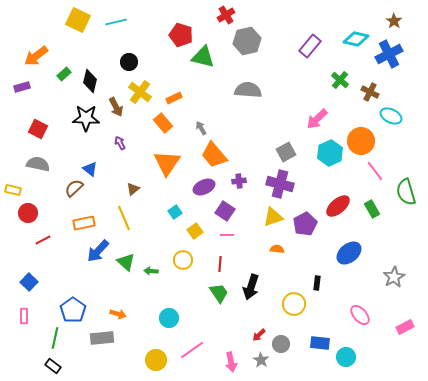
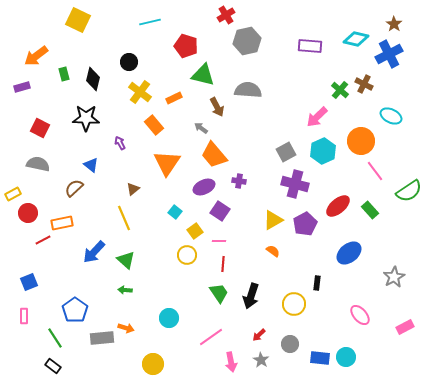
brown star at (394, 21): moved 3 px down
cyan line at (116, 22): moved 34 px right
red pentagon at (181, 35): moved 5 px right, 11 px down
purple rectangle at (310, 46): rotated 55 degrees clockwise
green triangle at (203, 57): moved 18 px down
green rectangle at (64, 74): rotated 64 degrees counterclockwise
green cross at (340, 80): moved 10 px down
black diamond at (90, 81): moved 3 px right, 2 px up
brown cross at (370, 92): moved 6 px left, 8 px up
brown arrow at (116, 107): moved 101 px right
pink arrow at (317, 119): moved 2 px up
orange rectangle at (163, 123): moved 9 px left, 2 px down
gray arrow at (201, 128): rotated 24 degrees counterclockwise
red square at (38, 129): moved 2 px right, 1 px up
cyan hexagon at (330, 153): moved 7 px left, 2 px up
blue triangle at (90, 169): moved 1 px right, 4 px up
purple cross at (239, 181): rotated 16 degrees clockwise
purple cross at (280, 184): moved 15 px right
yellow rectangle at (13, 190): moved 4 px down; rotated 42 degrees counterclockwise
green semicircle at (406, 192): moved 3 px right, 1 px up; rotated 108 degrees counterclockwise
green rectangle at (372, 209): moved 2 px left, 1 px down; rotated 12 degrees counterclockwise
purple square at (225, 211): moved 5 px left
cyan square at (175, 212): rotated 16 degrees counterclockwise
yellow triangle at (273, 217): moved 3 px down; rotated 10 degrees counterclockwise
orange rectangle at (84, 223): moved 22 px left
pink line at (227, 235): moved 8 px left, 6 px down
orange semicircle at (277, 249): moved 4 px left, 2 px down; rotated 32 degrees clockwise
blue arrow at (98, 251): moved 4 px left, 1 px down
yellow circle at (183, 260): moved 4 px right, 5 px up
green triangle at (126, 262): moved 2 px up
red line at (220, 264): moved 3 px right
green arrow at (151, 271): moved 26 px left, 19 px down
blue square at (29, 282): rotated 24 degrees clockwise
black arrow at (251, 287): moved 9 px down
blue pentagon at (73, 310): moved 2 px right
orange arrow at (118, 314): moved 8 px right, 14 px down
green line at (55, 338): rotated 45 degrees counterclockwise
blue rectangle at (320, 343): moved 15 px down
gray circle at (281, 344): moved 9 px right
pink line at (192, 350): moved 19 px right, 13 px up
yellow circle at (156, 360): moved 3 px left, 4 px down
